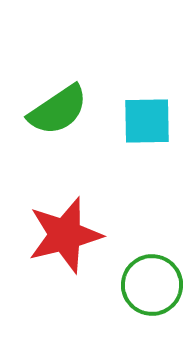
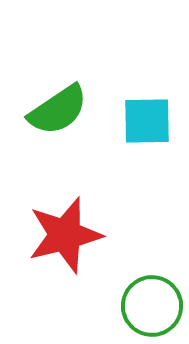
green circle: moved 21 px down
